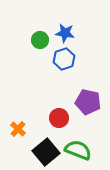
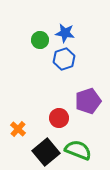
purple pentagon: moved 1 px up; rotated 30 degrees counterclockwise
